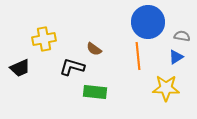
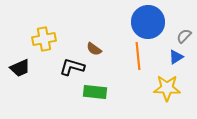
gray semicircle: moved 2 px right; rotated 56 degrees counterclockwise
yellow star: moved 1 px right
